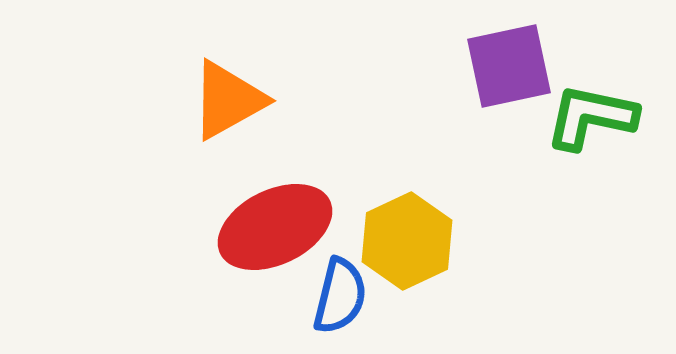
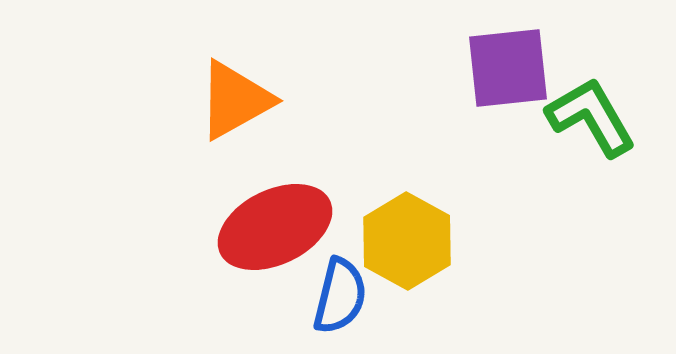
purple square: moved 1 px left, 2 px down; rotated 6 degrees clockwise
orange triangle: moved 7 px right
green L-shape: rotated 48 degrees clockwise
yellow hexagon: rotated 6 degrees counterclockwise
